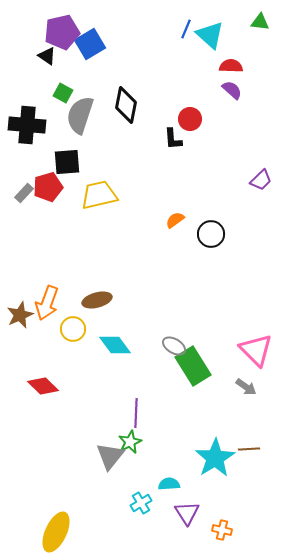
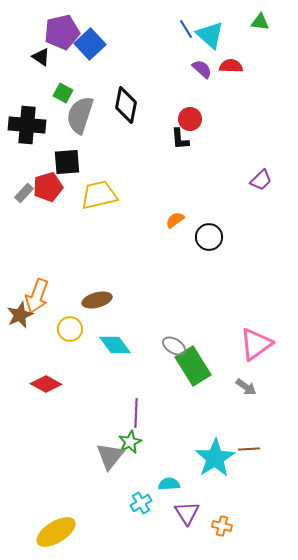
blue line at (186, 29): rotated 54 degrees counterclockwise
blue square at (90, 44): rotated 12 degrees counterclockwise
black triangle at (47, 56): moved 6 px left, 1 px down
purple semicircle at (232, 90): moved 30 px left, 21 px up
black L-shape at (173, 139): moved 7 px right
black circle at (211, 234): moved 2 px left, 3 px down
orange arrow at (47, 303): moved 10 px left, 7 px up
yellow circle at (73, 329): moved 3 px left
pink triangle at (256, 350): moved 6 px up; rotated 39 degrees clockwise
red diamond at (43, 386): moved 3 px right, 2 px up; rotated 16 degrees counterclockwise
orange cross at (222, 530): moved 4 px up
yellow ellipse at (56, 532): rotated 33 degrees clockwise
